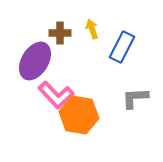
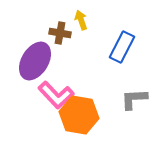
yellow arrow: moved 11 px left, 9 px up
brown cross: rotated 10 degrees clockwise
gray L-shape: moved 1 px left, 1 px down
